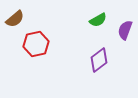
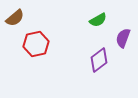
brown semicircle: moved 1 px up
purple semicircle: moved 2 px left, 8 px down
